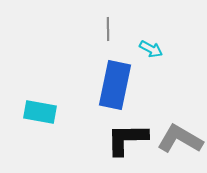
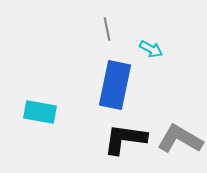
gray line: moved 1 px left; rotated 10 degrees counterclockwise
black L-shape: moved 2 px left; rotated 9 degrees clockwise
